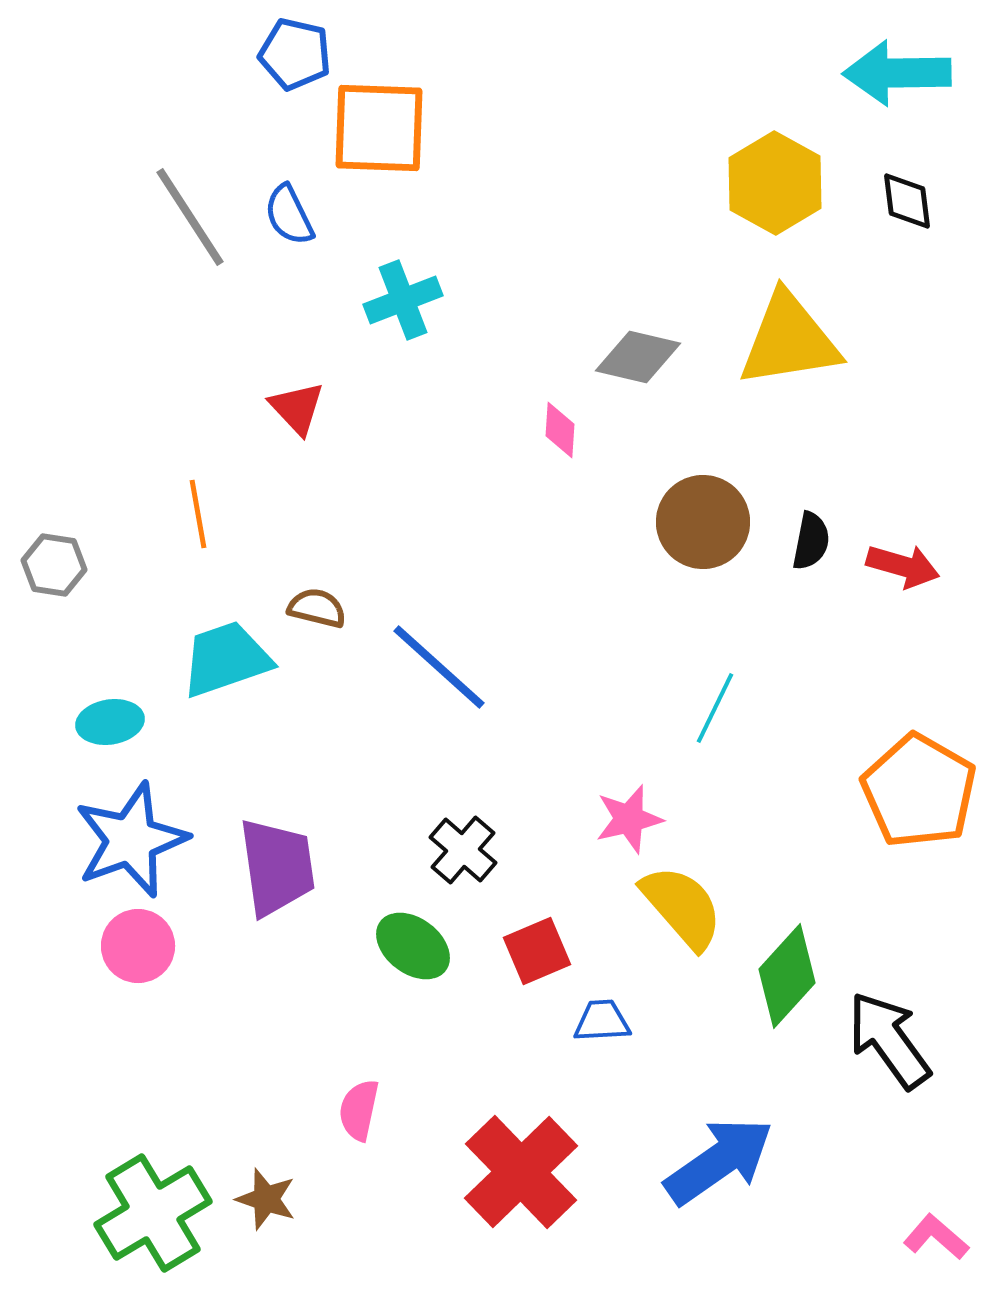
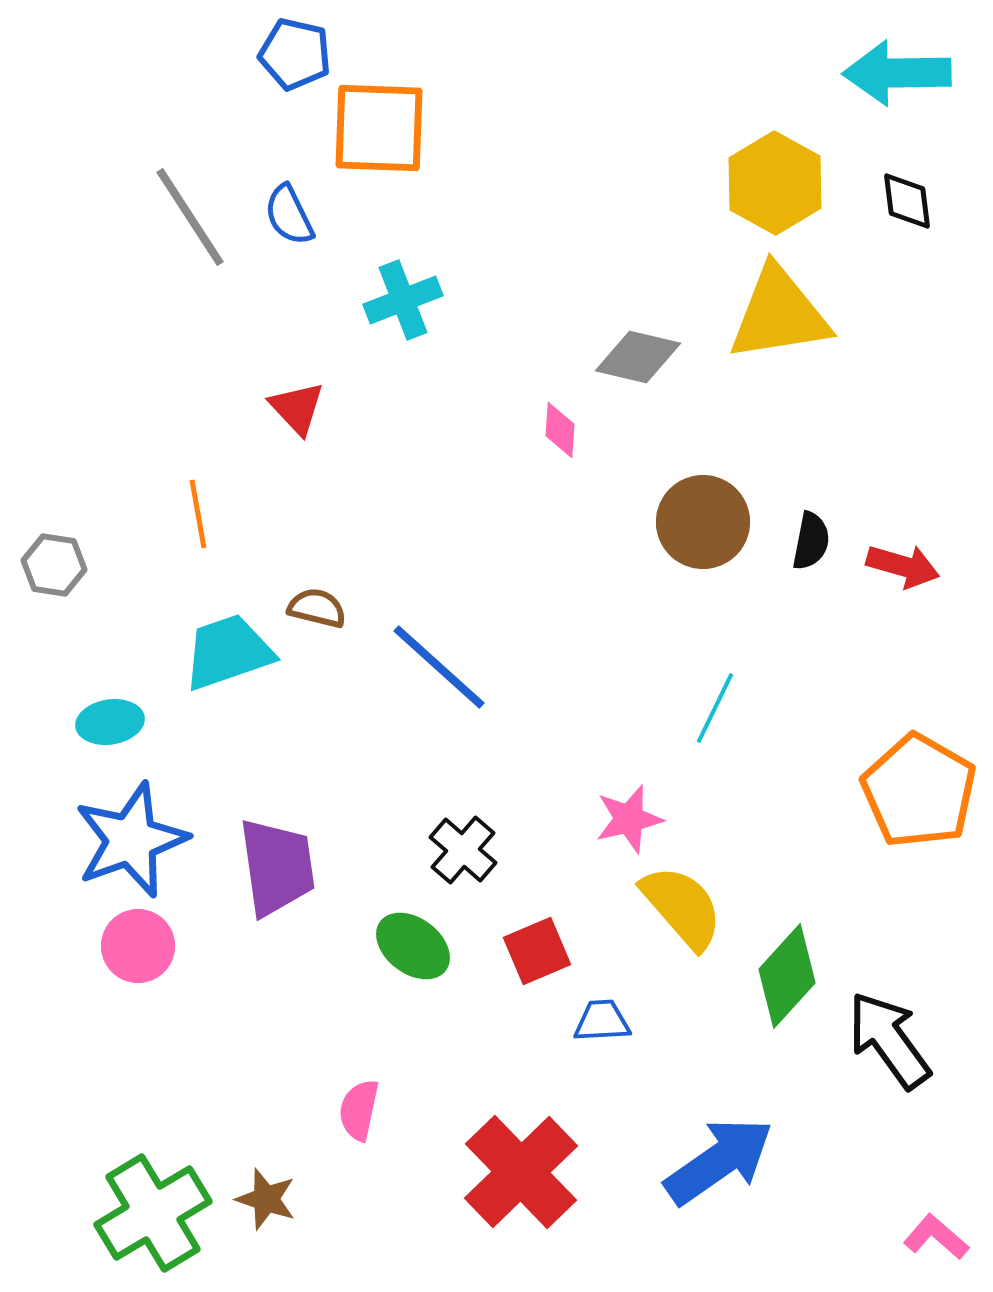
yellow triangle: moved 10 px left, 26 px up
cyan trapezoid: moved 2 px right, 7 px up
